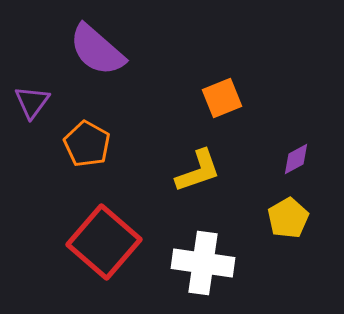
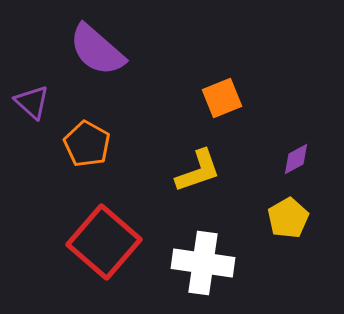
purple triangle: rotated 24 degrees counterclockwise
